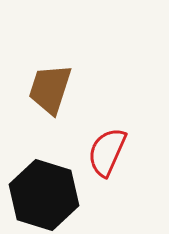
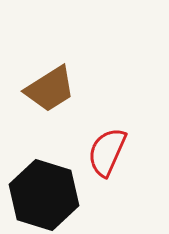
brown trapezoid: rotated 140 degrees counterclockwise
